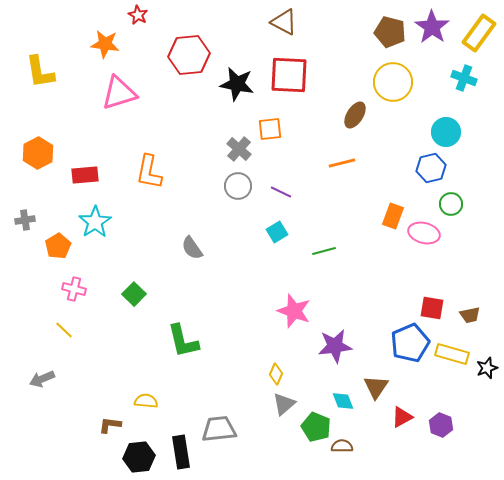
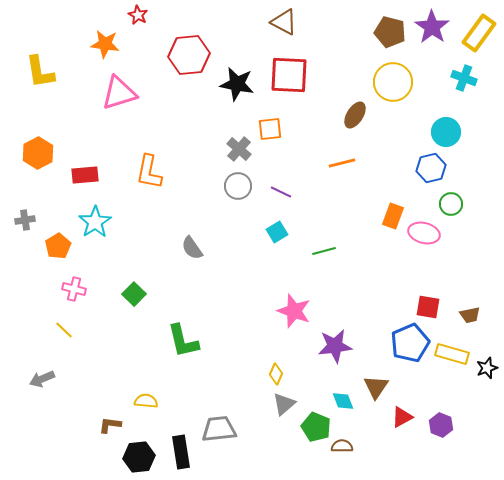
red square at (432, 308): moved 4 px left, 1 px up
